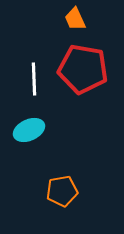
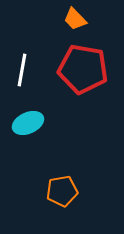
orange trapezoid: rotated 20 degrees counterclockwise
white line: moved 12 px left, 9 px up; rotated 12 degrees clockwise
cyan ellipse: moved 1 px left, 7 px up
